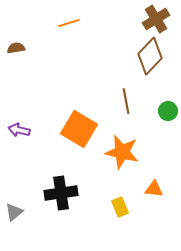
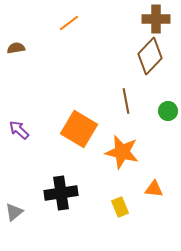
brown cross: rotated 32 degrees clockwise
orange line: rotated 20 degrees counterclockwise
purple arrow: rotated 30 degrees clockwise
